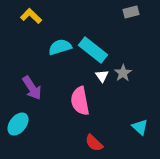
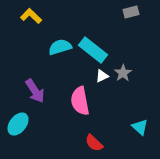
white triangle: rotated 40 degrees clockwise
purple arrow: moved 3 px right, 3 px down
